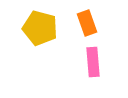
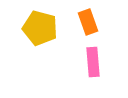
orange rectangle: moved 1 px right, 1 px up
